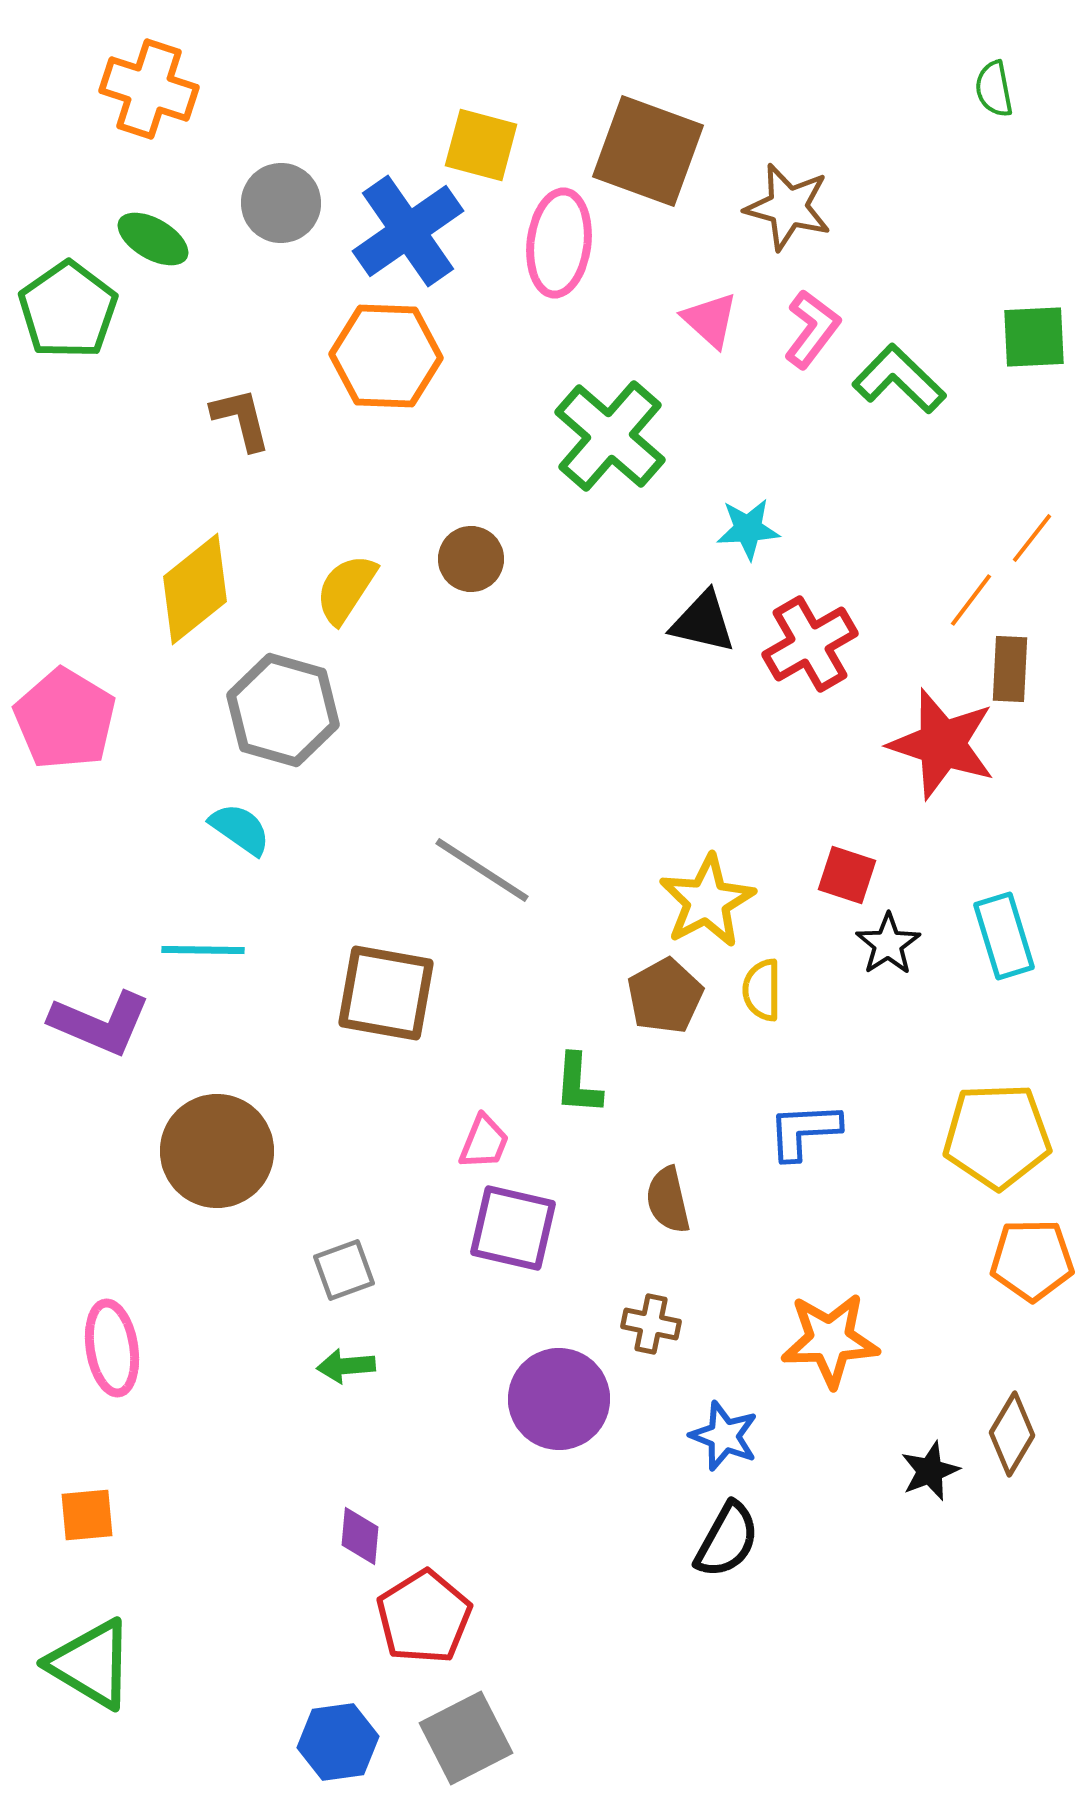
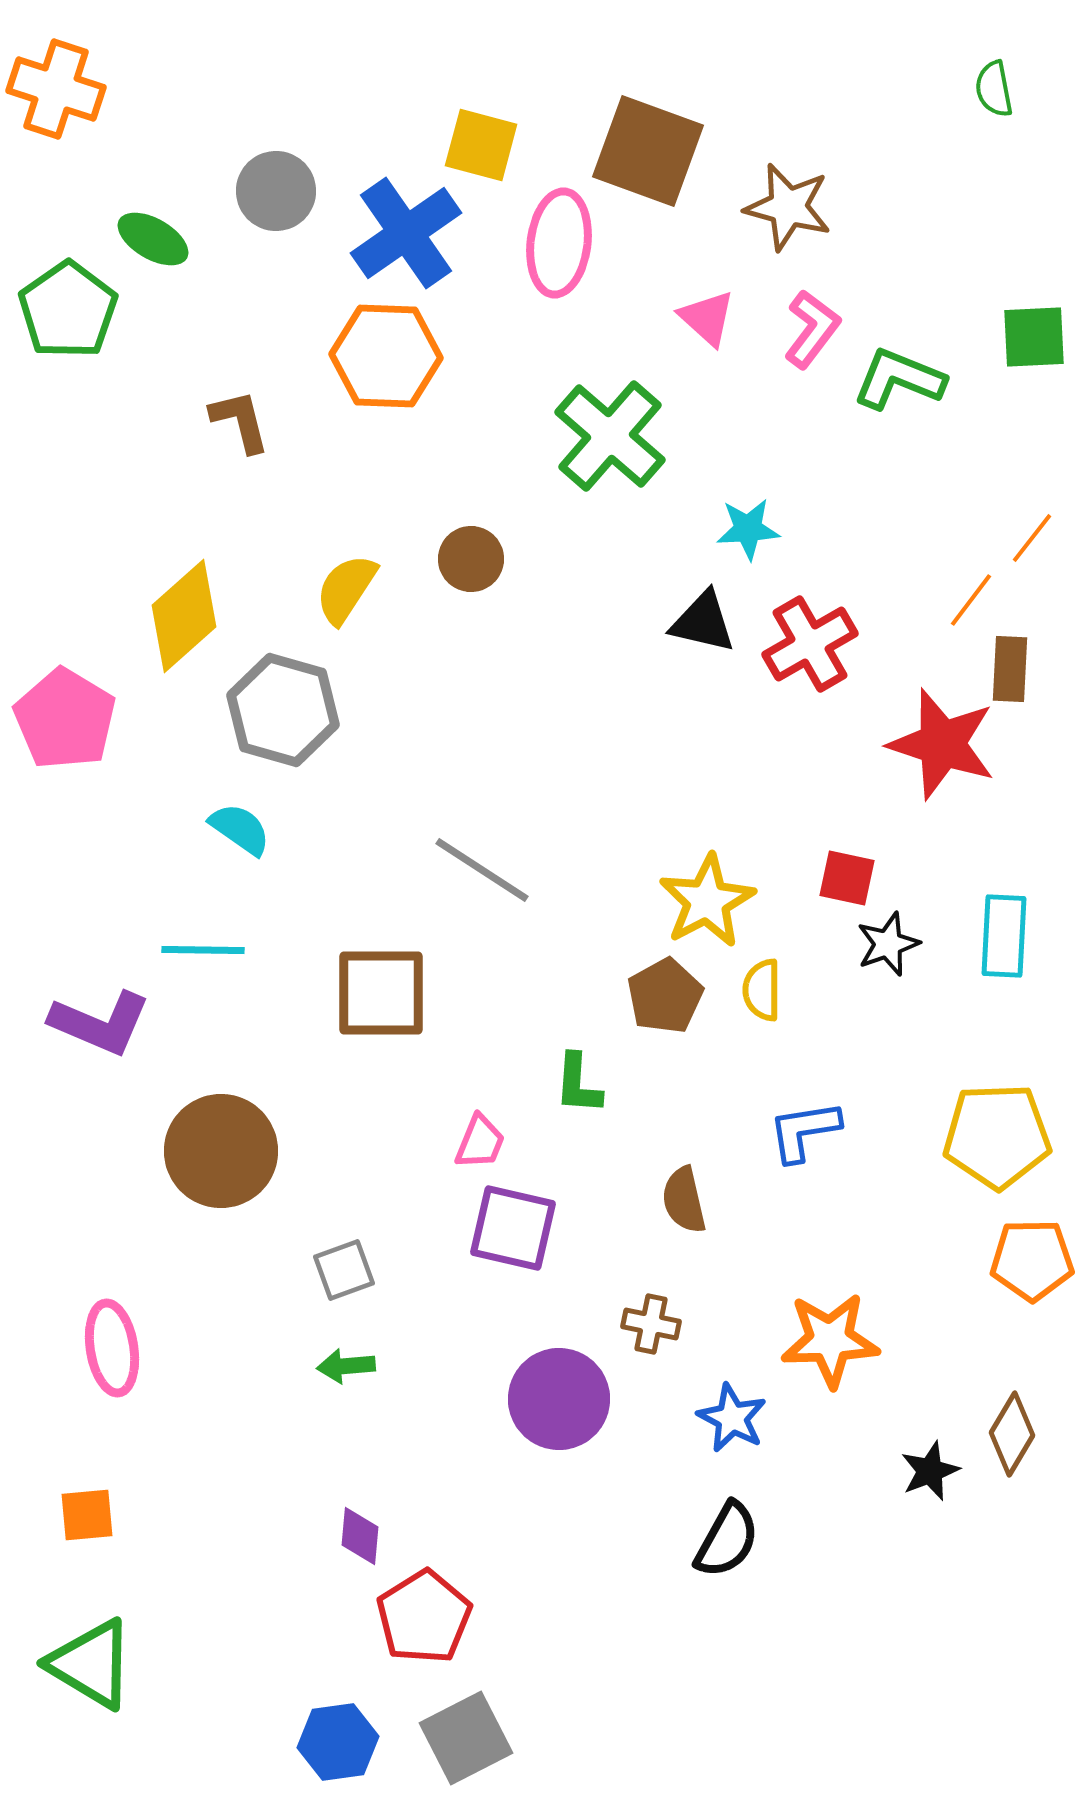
orange cross at (149, 89): moved 93 px left
gray circle at (281, 203): moved 5 px left, 12 px up
blue cross at (408, 231): moved 2 px left, 2 px down
pink triangle at (710, 320): moved 3 px left, 2 px up
green L-shape at (899, 379): rotated 22 degrees counterclockwise
brown L-shape at (241, 419): moved 1 px left, 2 px down
yellow diamond at (195, 589): moved 11 px left, 27 px down; rotated 3 degrees counterclockwise
red square at (847, 875): moved 3 px down; rotated 6 degrees counterclockwise
cyan rectangle at (1004, 936): rotated 20 degrees clockwise
black star at (888, 944): rotated 14 degrees clockwise
brown square at (386, 993): moved 5 px left; rotated 10 degrees counterclockwise
blue L-shape at (804, 1131): rotated 6 degrees counterclockwise
pink trapezoid at (484, 1142): moved 4 px left
brown circle at (217, 1151): moved 4 px right
brown semicircle at (668, 1200): moved 16 px right
blue star at (724, 1436): moved 8 px right, 18 px up; rotated 6 degrees clockwise
